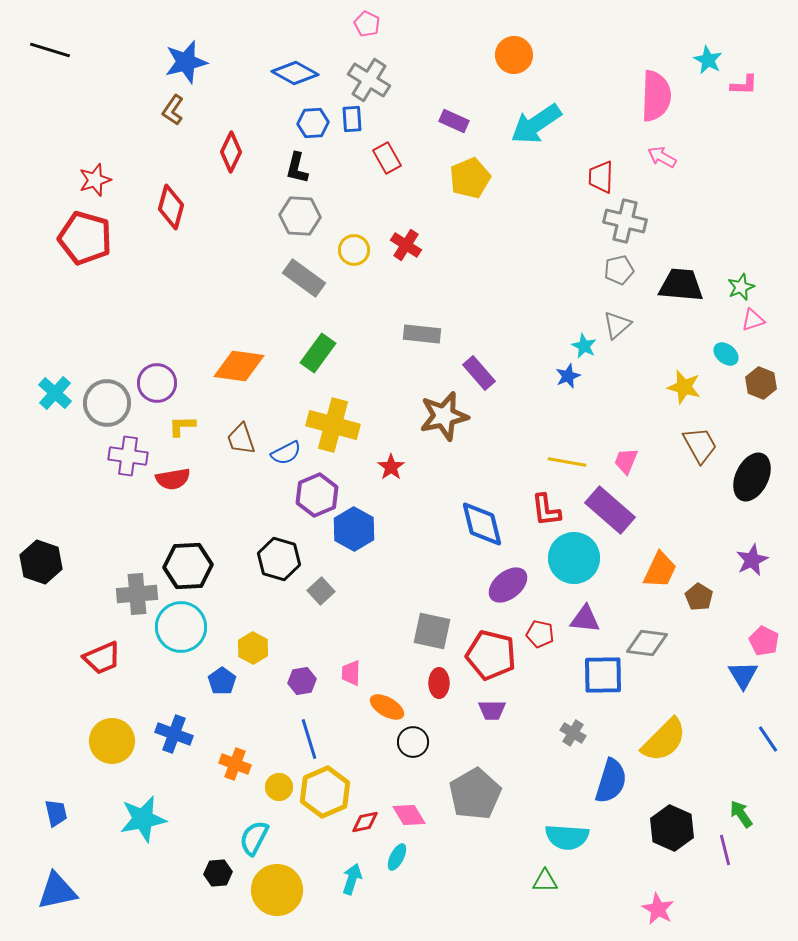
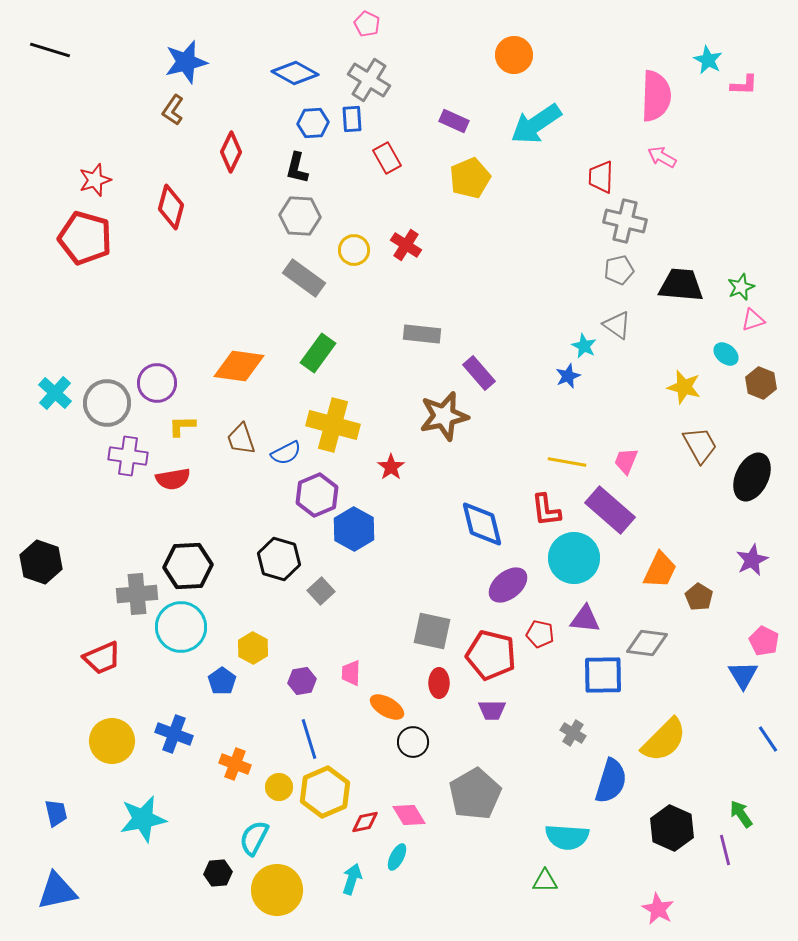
gray triangle at (617, 325): rotated 44 degrees counterclockwise
